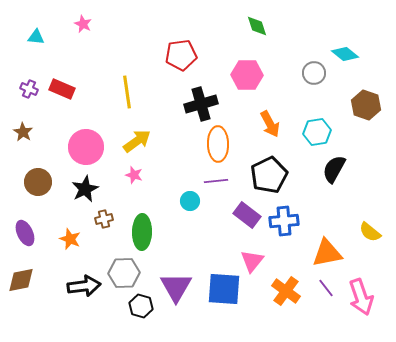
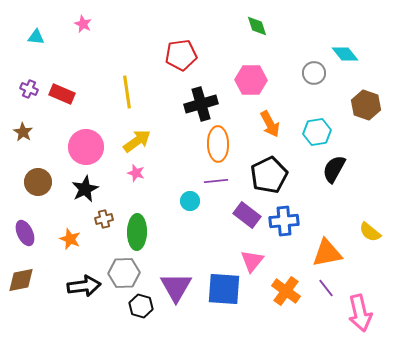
cyan diamond at (345, 54): rotated 12 degrees clockwise
pink hexagon at (247, 75): moved 4 px right, 5 px down
red rectangle at (62, 89): moved 5 px down
pink star at (134, 175): moved 2 px right, 2 px up
green ellipse at (142, 232): moved 5 px left
pink arrow at (361, 297): moved 1 px left, 16 px down; rotated 6 degrees clockwise
